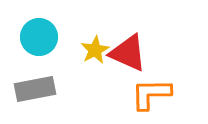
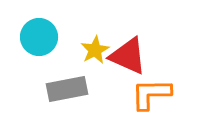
red triangle: moved 3 px down
gray rectangle: moved 32 px right
